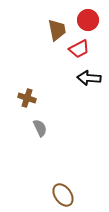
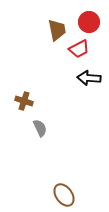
red circle: moved 1 px right, 2 px down
brown cross: moved 3 px left, 3 px down
brown ellipse: moved 1 px right
